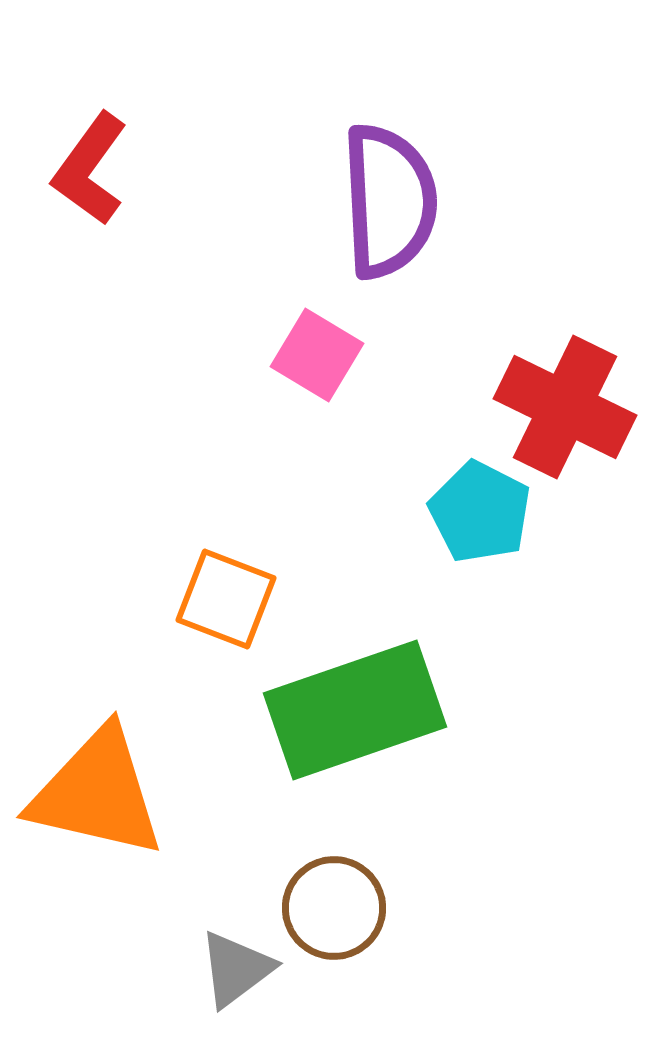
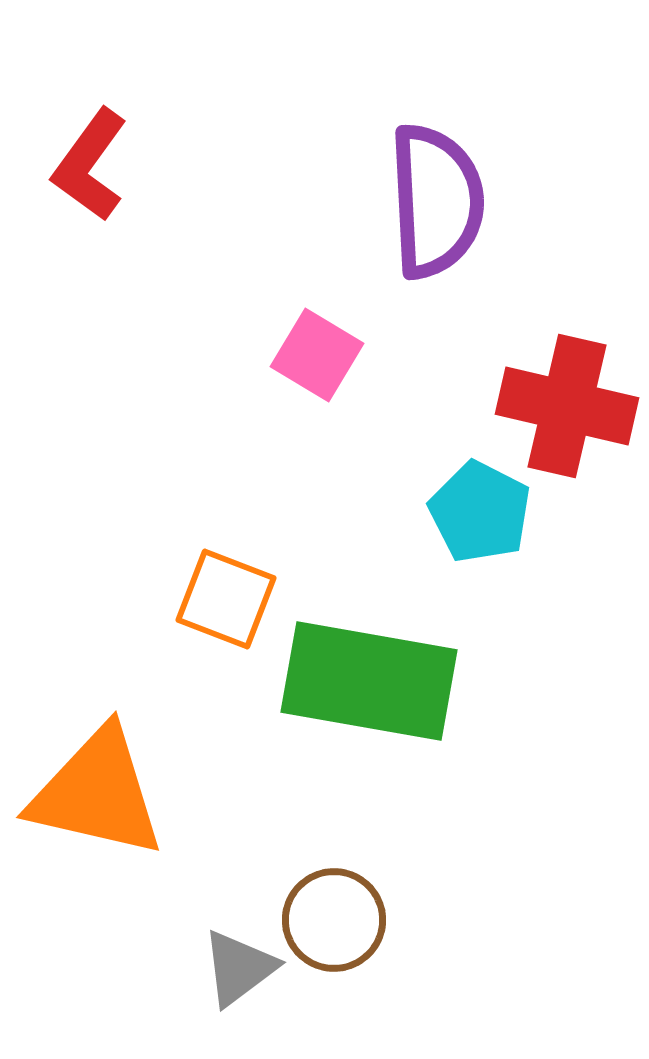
red L-shape: moved 4 px up
purple semicircle: moved 47 px right
red cross: moved 2 px right, 1 px up; rotated 13 degrees counterclockwise
green rectangle: moved 14 px right, 29 px up; rotated 29 degrees clockwise
brown circle: moved 12 px down
gray triangle: moved 3 px right, 1 px up
